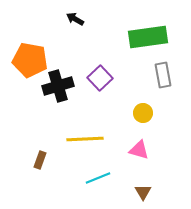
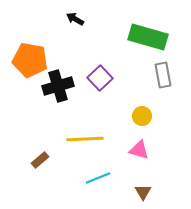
green rectangle: rotated 24 degrees clockwise
yellow circle: moved 1 px left, 3 px down
brown rectangle: rotated 30 degrees clockwise
